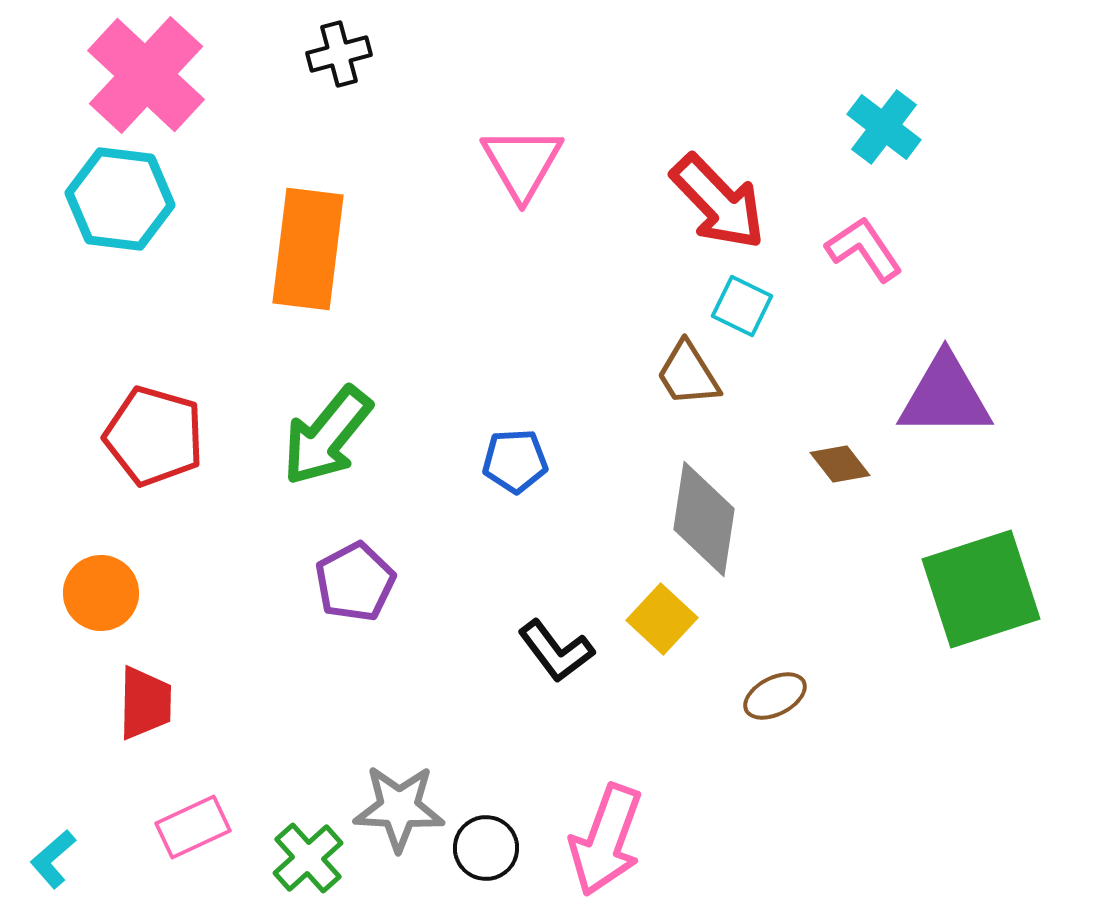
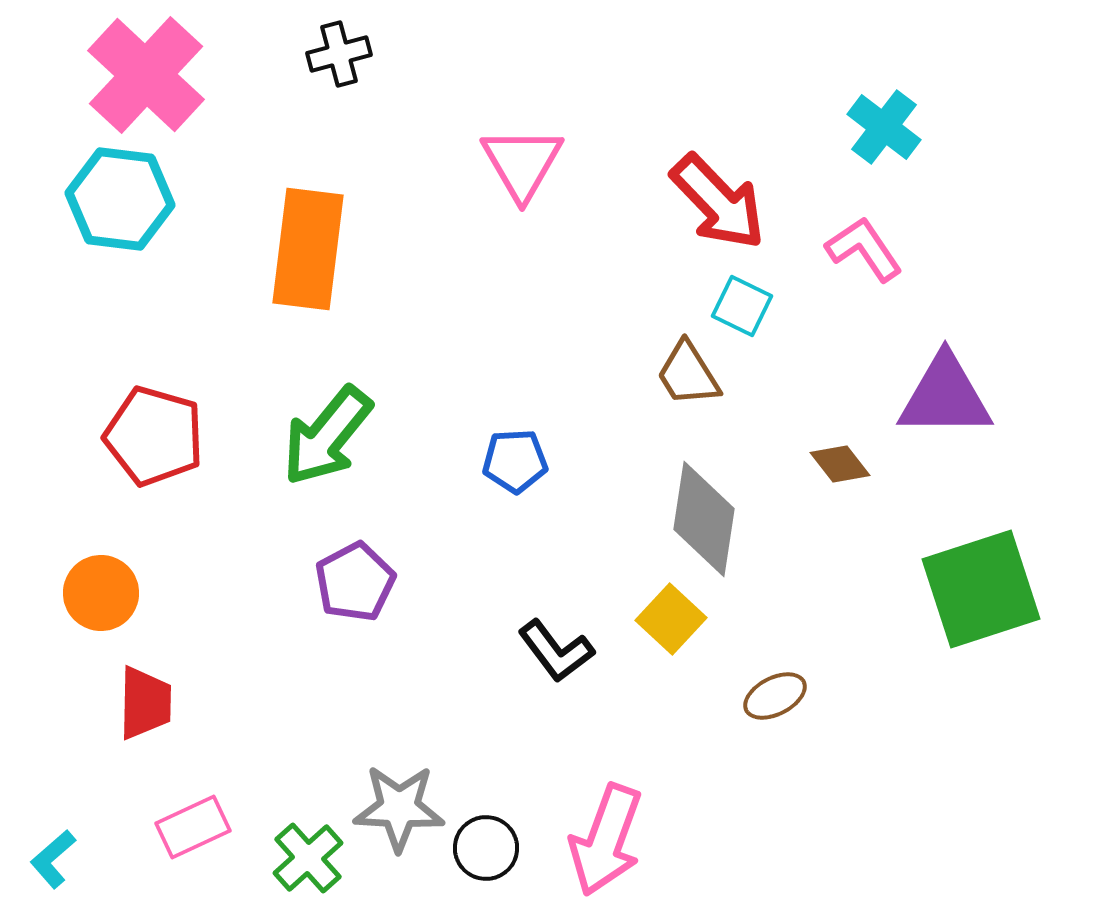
yellow square: moved 9 px right
